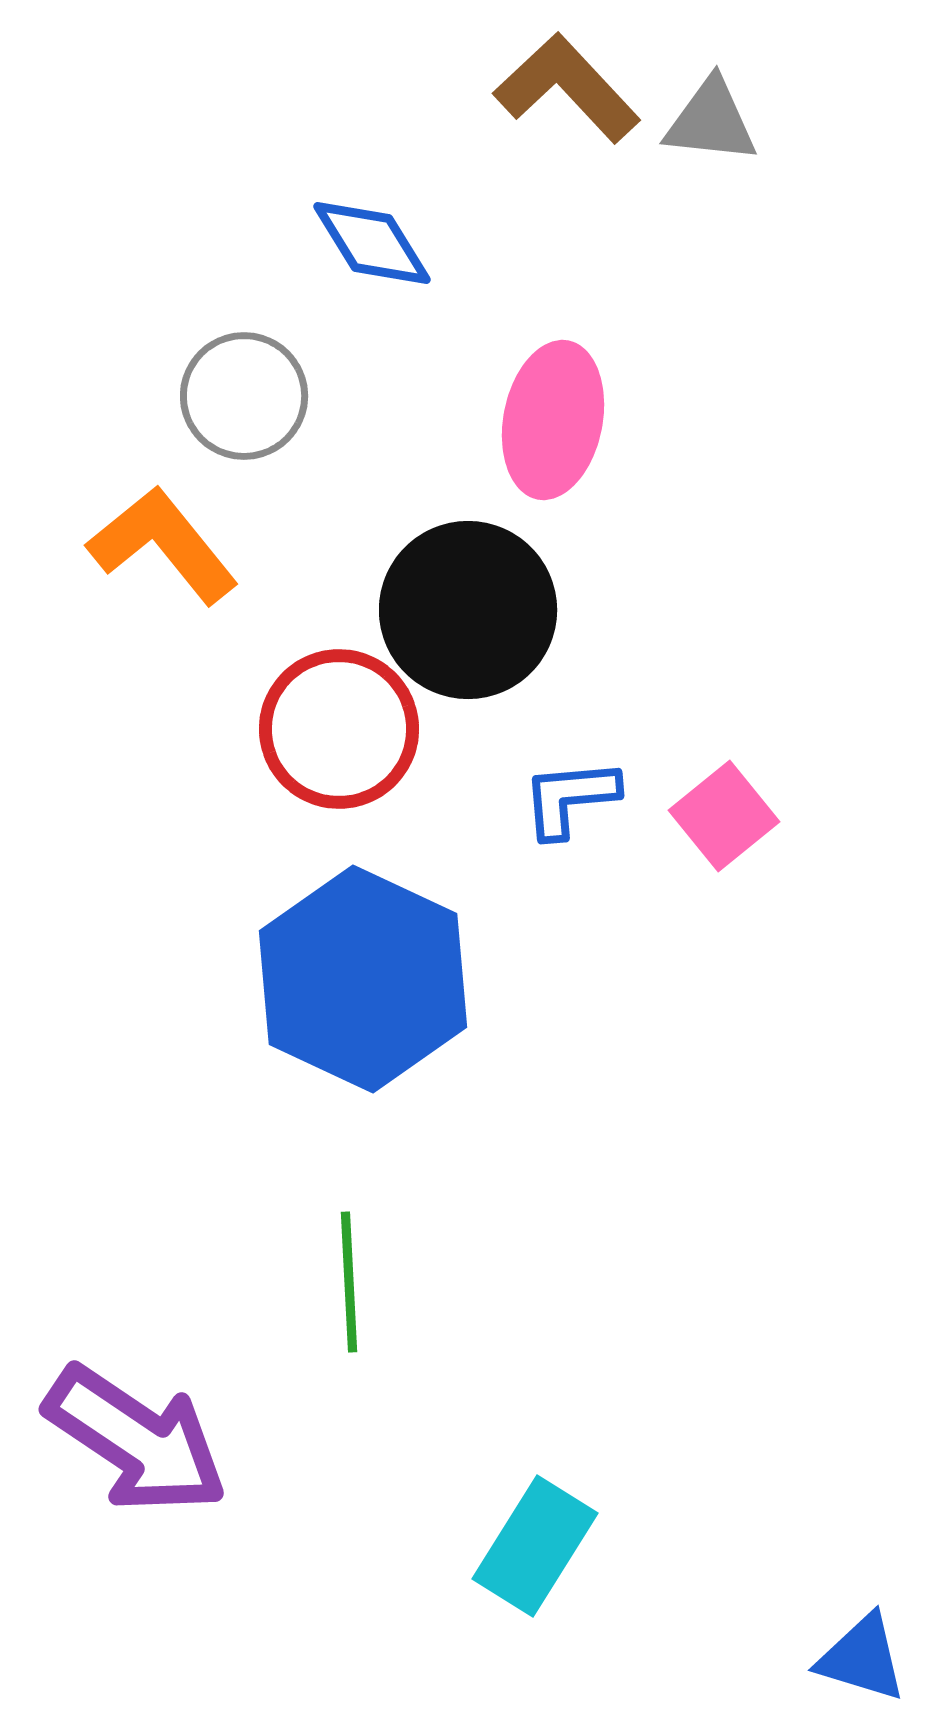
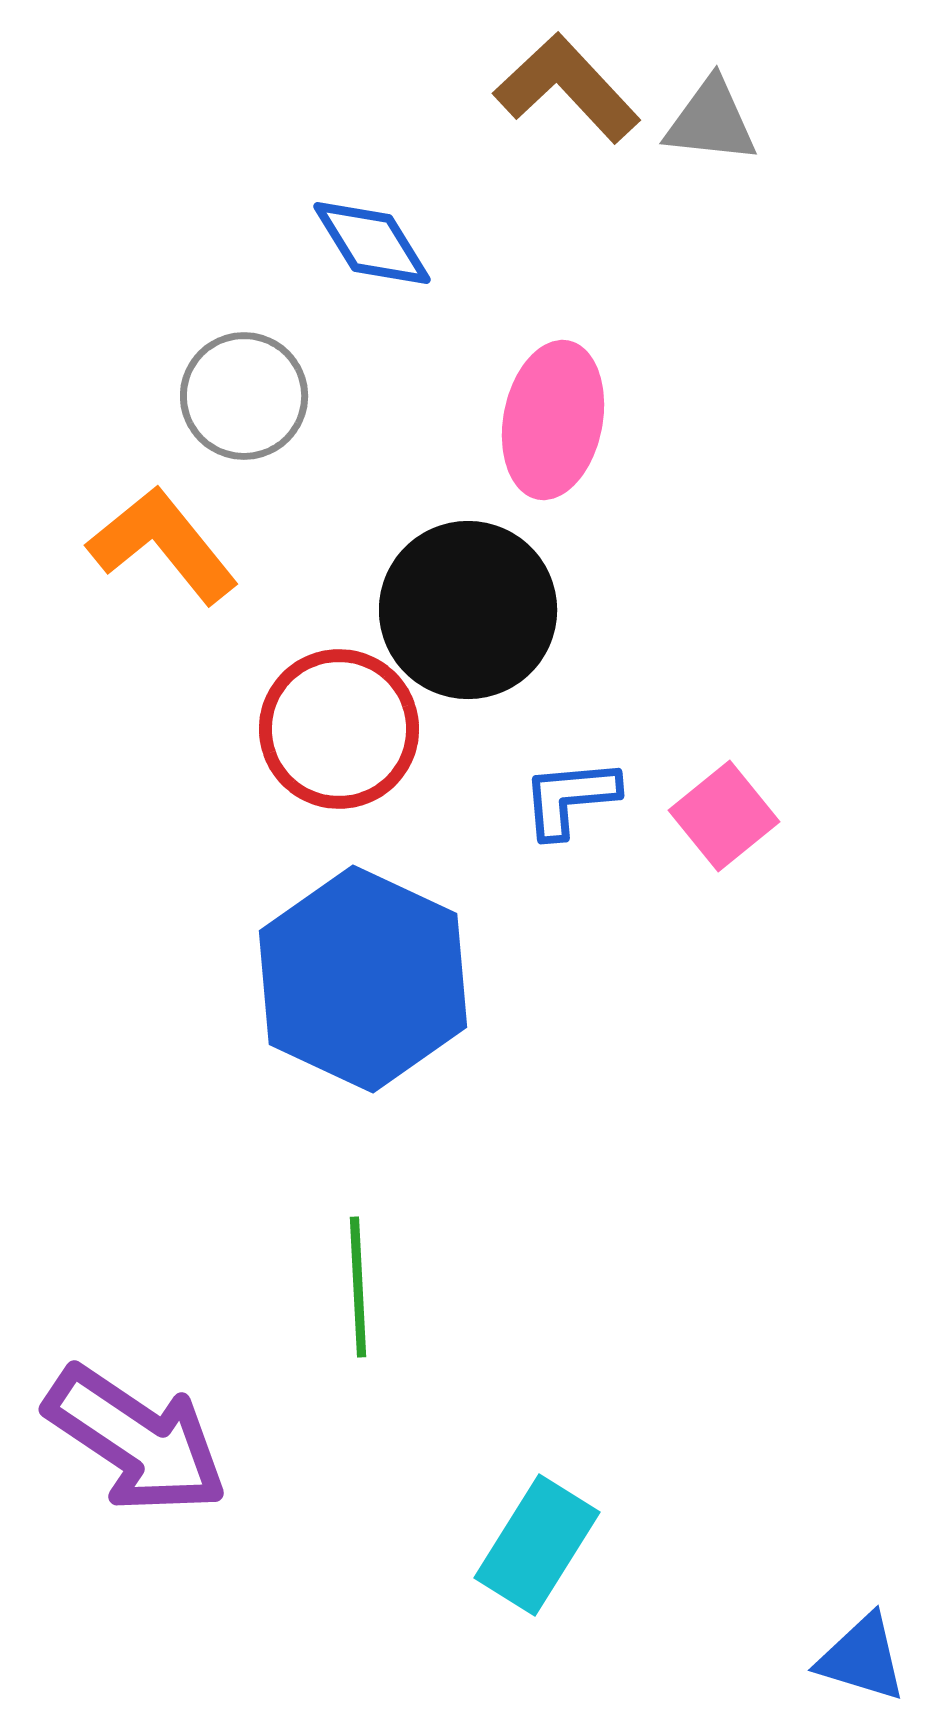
green line: moved 9 px right, 5 px down
cyan rectangle: moved 2 px right, 1 px up
